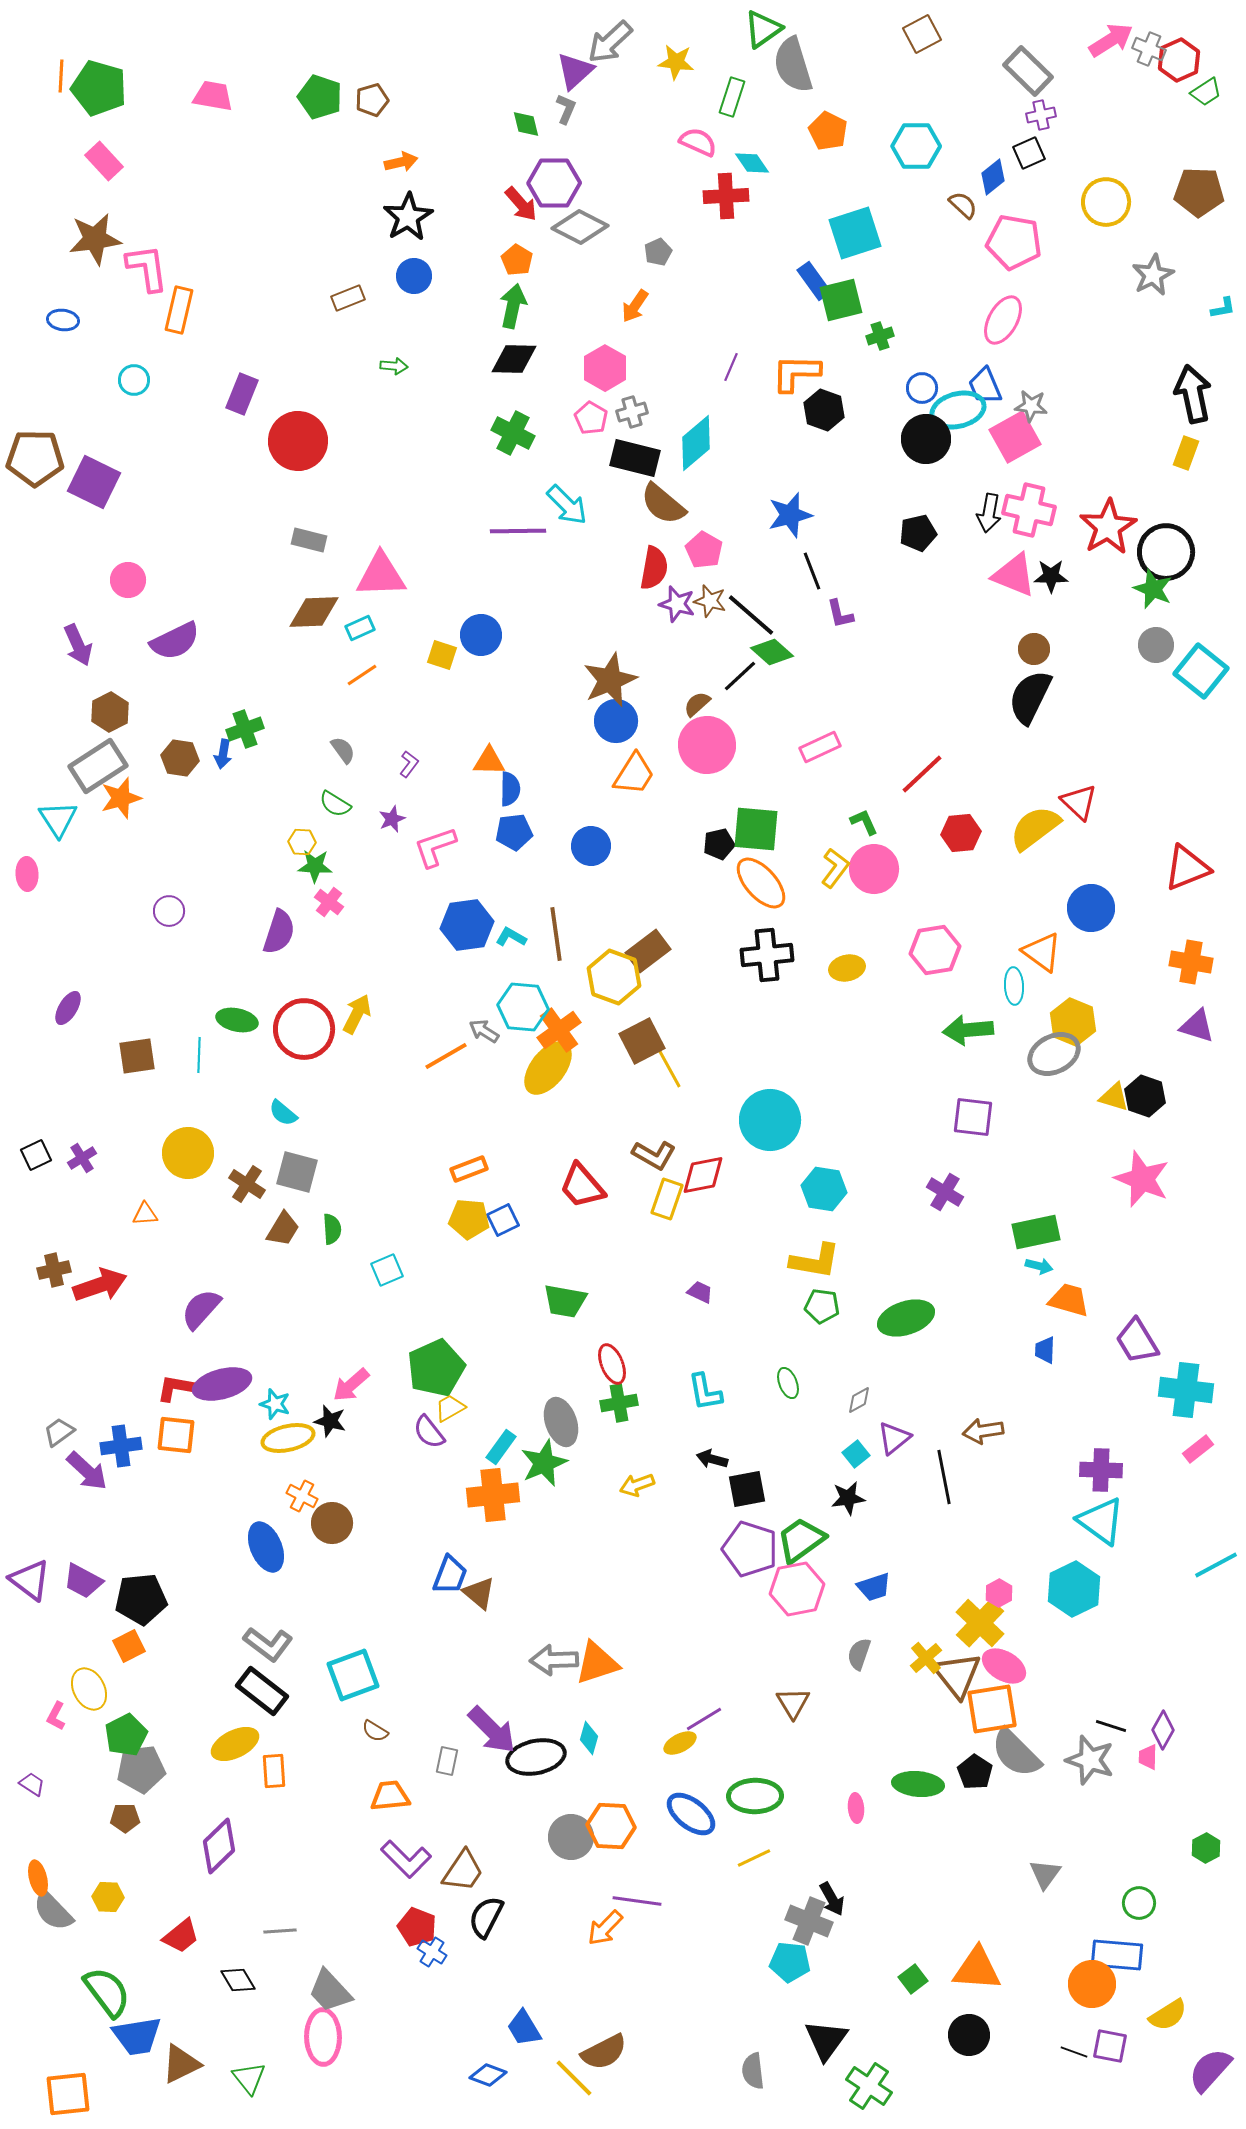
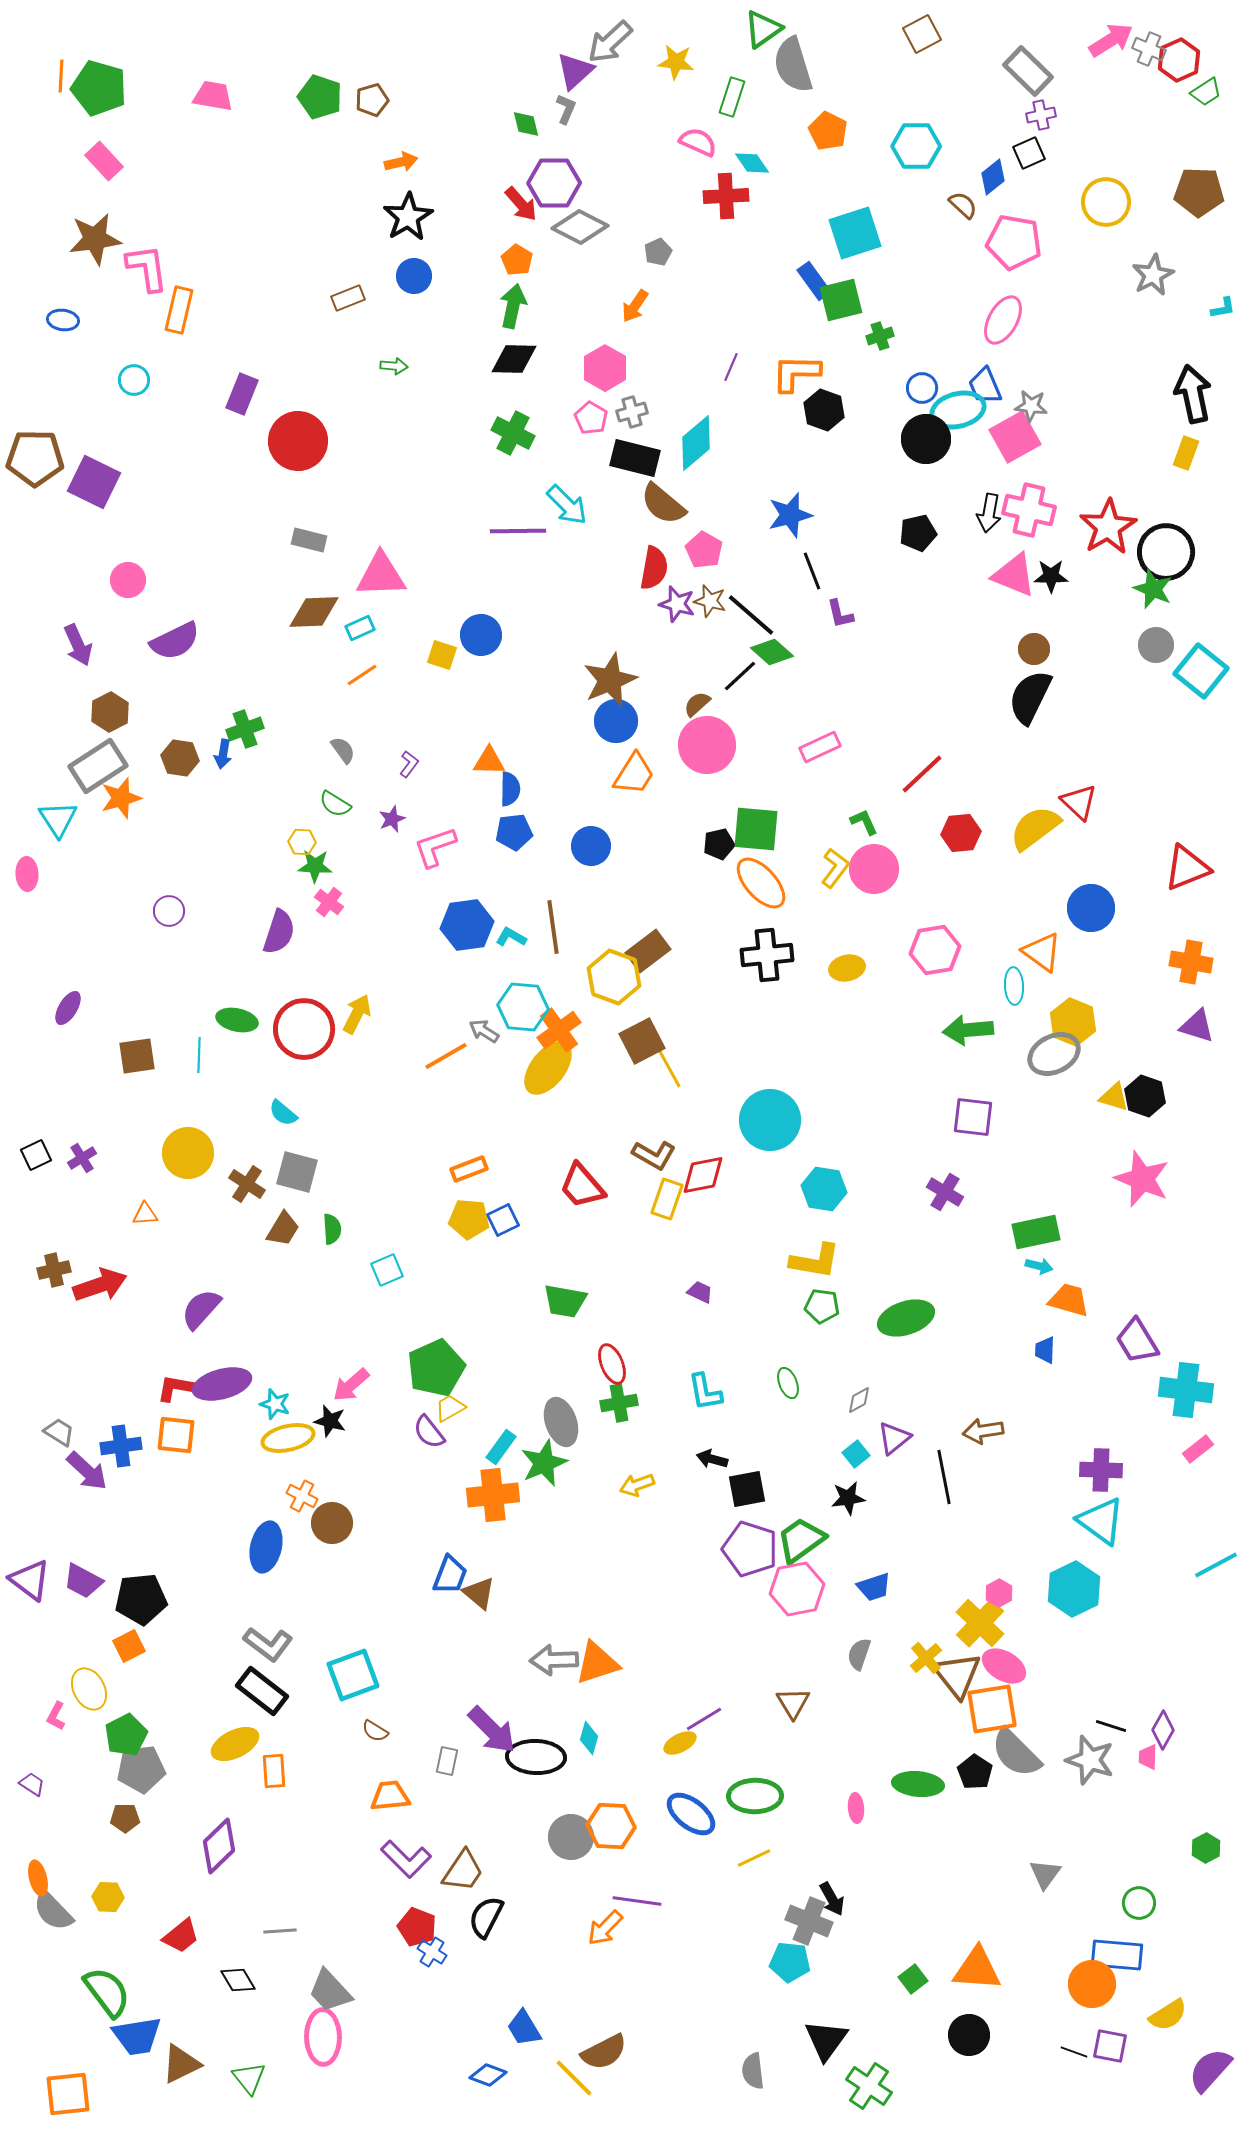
brown line at (556, 934): moved 3 px left, 7 px up
gray trapezoid at (59, 1432): rotated 68 degrees clockwise
blue ellipse at (266, 1547): rotated 36 degrees clockwise
black ellipse at (536, 1757): rotated 14 degrees clockwise
